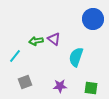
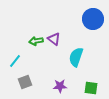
cyan line: moved 5 px down
